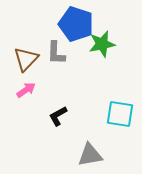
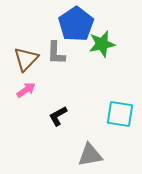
blue pentagon: rotated 20 degrees clockwise
